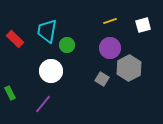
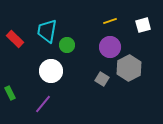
purple circle: moved 1 px up
